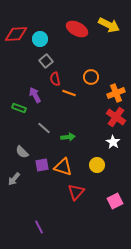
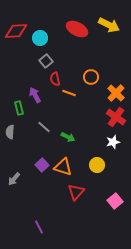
red diamond: moved 3 px up
cyan circle: moved 1 px up
orange cross: rotated 24 degrees counterclockwise
green rectangle: rotated 56 degrees clockwise
gray line: moved 1 px up
green arrow: rotated 32 degrees clockwise
white star: rotated 24 degrees clockwise
gray semicircle: moved 12 px left, 20 px up; rotated 48 degrees clockwise
purple square: rotated 32 degrees counterclockwise
pink square: rotated 14 degrees counterclockwise
